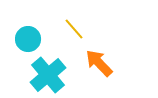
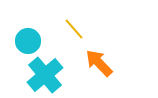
cyan circle: moved 2 px down
cyan cross: moved 3 px left
